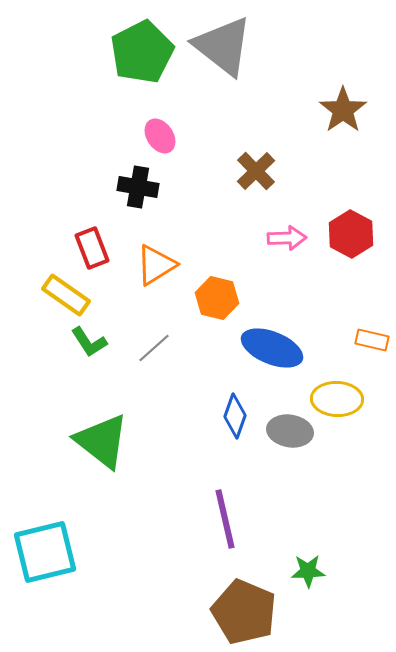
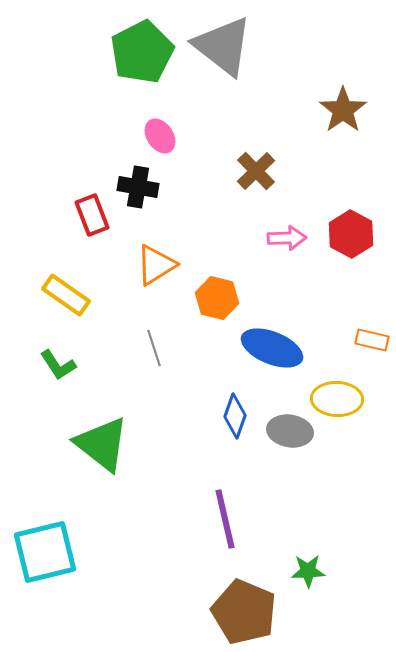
red rectangle: moved 33 px up
green L-shape: moved 31 px left, 23 px down
gray line: rotated 66 degrees counterclockwise
green triangle: moved 3 px down
